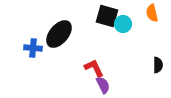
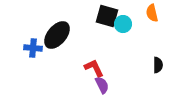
black ellipse: moved 2 px left, 1 px down
purple semicircle: moved 1 px left
